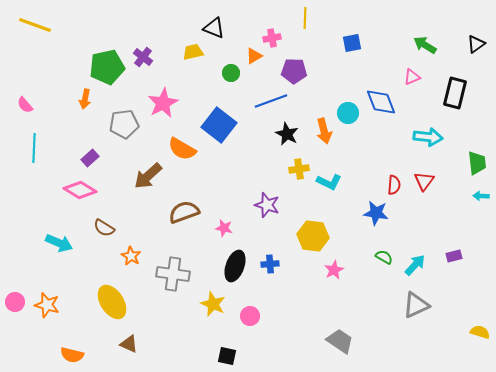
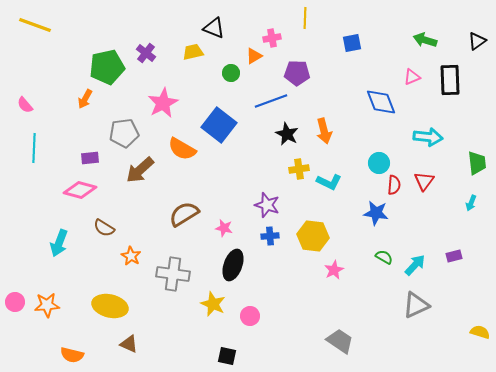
black triangle at (476, 44): moved 1 px right, 3 px up
green arrow at (425, 45): moved 5 px up; rotated 15 degrees counterclockwise
purple cross at (143, 57): moved 3 px right, 4 px up
purple pentagon at (294, 71): moved 3 px right, 2 px down
black rectangle at (455, 93): moved 5 px left, 13 px up; rotated 16 degrees counterclockwise
orange arrow at (85, 99): rotated 18 degrees clockwise
cyan circle at (348, 113): moved 31 px right, 50 px down
gray pentagon at (124, 124): moved 9 px down
purple rectangle at (90, 158): rotated 36 degrees clockwise
brown arrow at (148, 176): moved 8 px left, 6 px up
pink diamond at (80, 190): rotated 16 degrees counterclockwise
cyan arrow at (481, 196): moved 10 px left, 7 px down; rotated 70 degrees counterclockwise
brown semicircle at (184, 212): moved 2 px down; rotated 12 degrees counterclockwise
cyan arrow at (59, 243): rotated 88 degrees clockwise
blue cross at (270, 264): moved 28 px up
black ellipse at (235, 266): moved 2 px left, 1 px up
yellow ellipse at (112, 302): moved 2 px left, 4 px down; rotated 44 degrees counterclockwise
orange star at (47, 305): rotated 20 degrees counterclockwise
